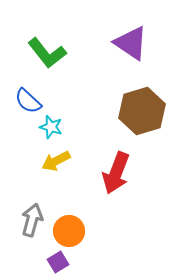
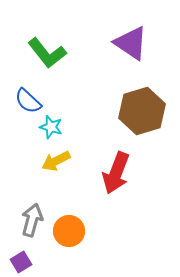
purple square: moved 37 px left
